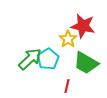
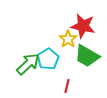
green arrow: moved 2 px left, 5 px down
green trapezoid: moved 1 px right, 7 px up
